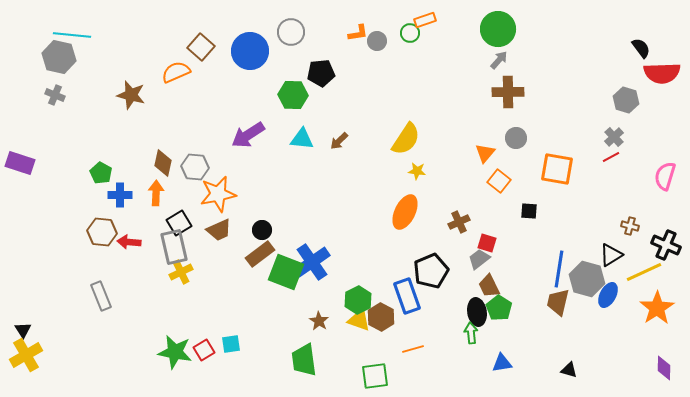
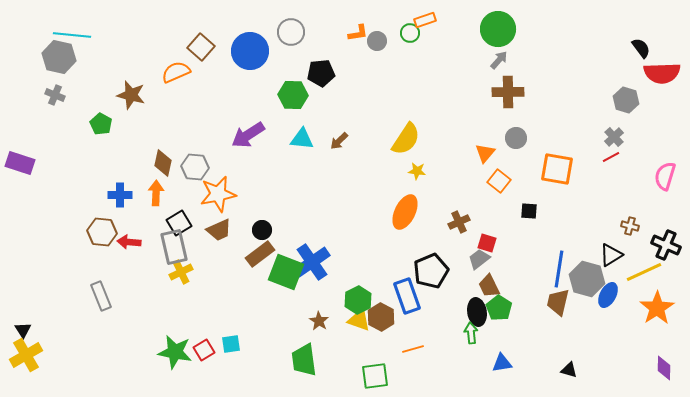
green pentagon at (101, 173): moved 49 px up
